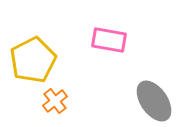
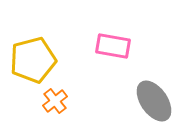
pink rectangle: moved 4 px right, 6 px down
yellow pentagon: rotated 12 degrees clockwise
